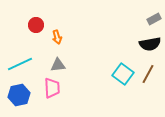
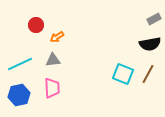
orange arrow: rotated 72 degrees clockwise
gray triangle: moved 5 px left, 5 px up
cyan square: rotated 15 degrees counterclockwise
